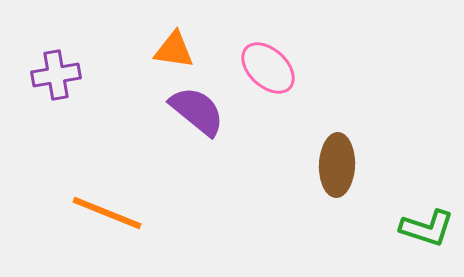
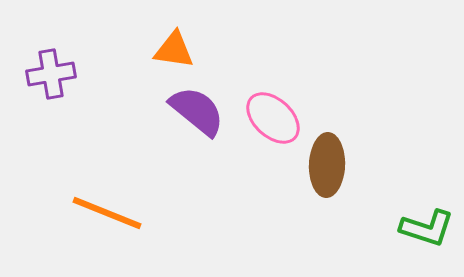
pink ellipse: moved 5 px right, 50 px down
purple cross: moved 5 px left, 1 px up
brown ellipse: moved 10 px left
